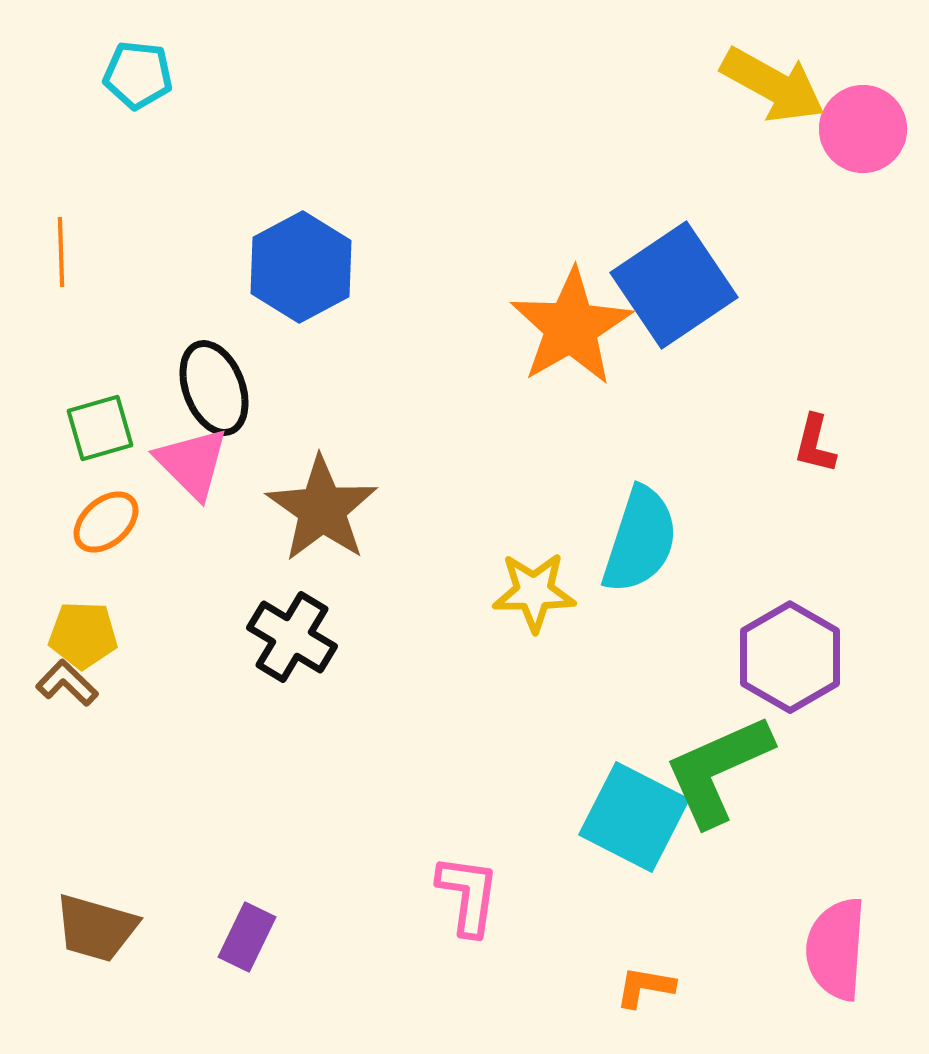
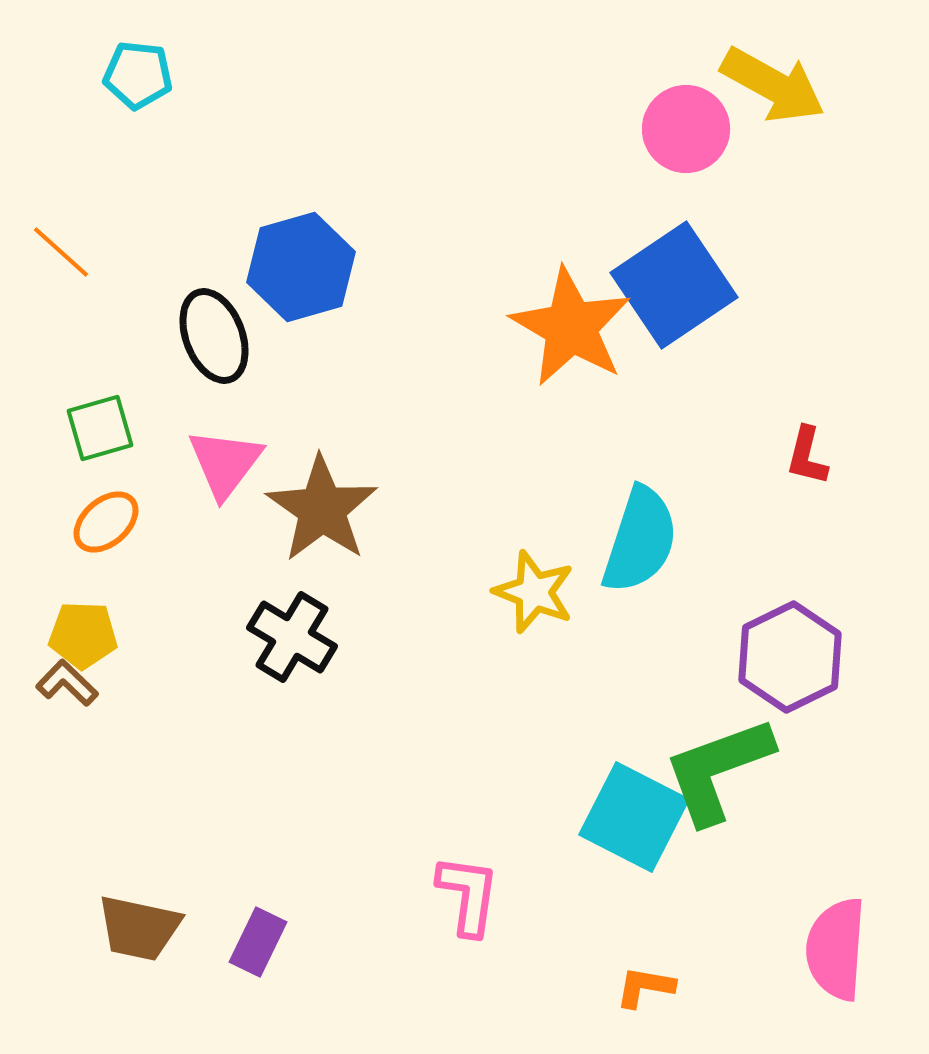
pink circle: moved 177 px left
orange line: rotated 46 degrees counterclockwise
blue hexagon: rotated 12 degrees clockwise
orange star: rotated 12 degrees counterclockwise
black ellipse: moved 52 px up
red L-shape: moved 8 px left, 12 px down
pink triangle: moved 33 px right; rotated 22 degrees clockwise
yellow star: rotated 22 degrees clockwise
purple hexagon: rotated 4 degrees clockwise
green L-shape: rotated 4 degrees clockwise
brown trapezoid: moved 43 px right; rotated 4 degrees counterclockwise
purple rectangle: moved 11 px right, 5 px down
